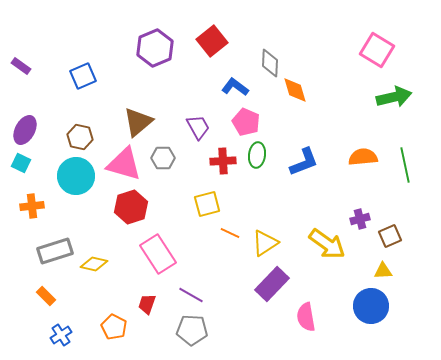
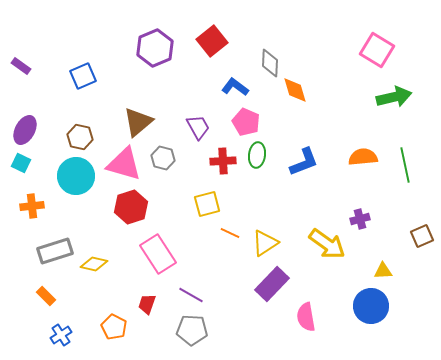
gray hexagon at (163, 158): rotated 15 degrees clockwise
brown square at (390, 236): moved 32 px right
